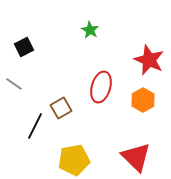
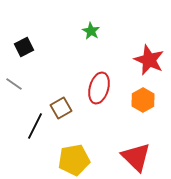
green star: moved 1 px right, 1 px down
red ellipse: moved 2 px left, 1 px down
